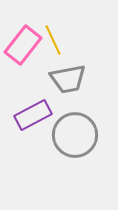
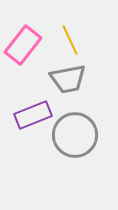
yellow line: moved 17 px right
purple rectangle: rotated 6 degrees clockwise
